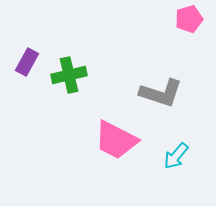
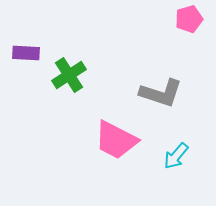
purple rectangle: moved 1 px left, 9 px up; rotated 64 degrees clockwise
green cross: rotated 20 degrees counterclockwise
